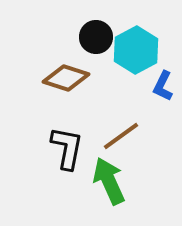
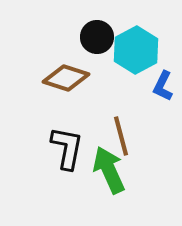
black circle: moved 1 px right
brown line: rotated 69 degrees counterclockwise
green arrow: moved 11 px up
